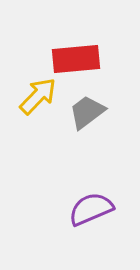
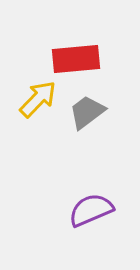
yellow arrow: moved 3 px down
purple semicircle: moved 1 px down
